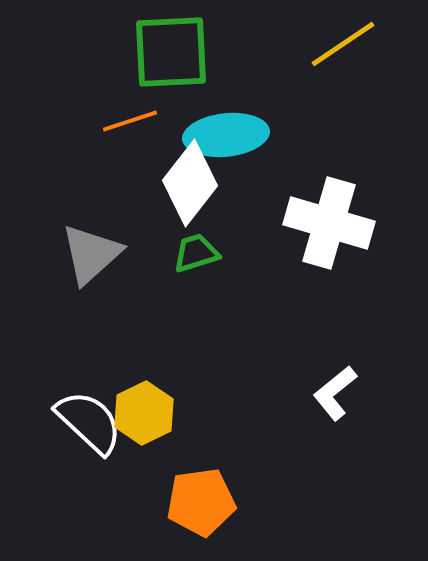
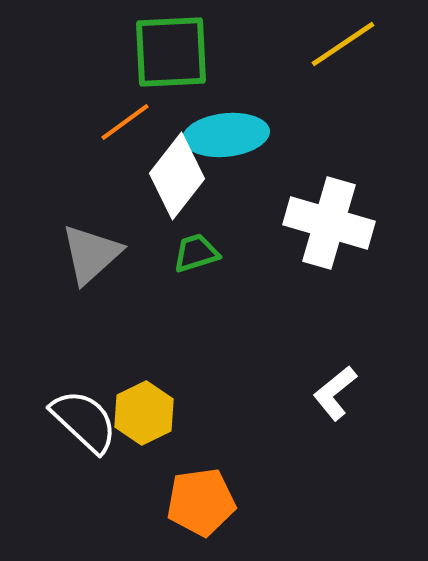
orange line: moved 5 px left, 1 px down; rotated 18 degrees counterclockwise
white diamond: moved 13 px left, 7 px up
white semicircle: moved 5 px left, 1 px up
